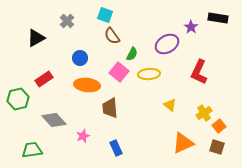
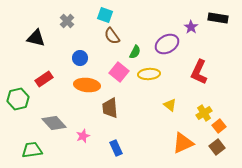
black triangle: rotated 42 degrees clockwise
green semicircle: moved 3 px right, 2 px up
gray diamond: moved 3 px down
brown square: rotated 35 degrees clockwise
